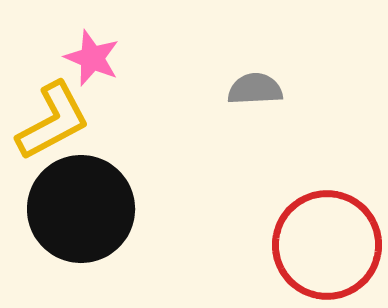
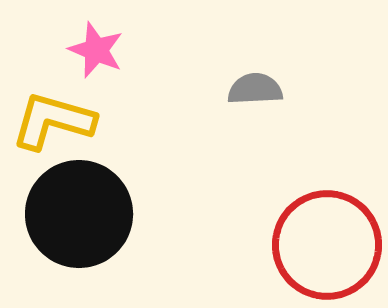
pink star: moved 4 px right, 8 px up
yellow L-shape: rotated 136 degrees counterclockwise
black circle: moved 2 px left, 5 px down
